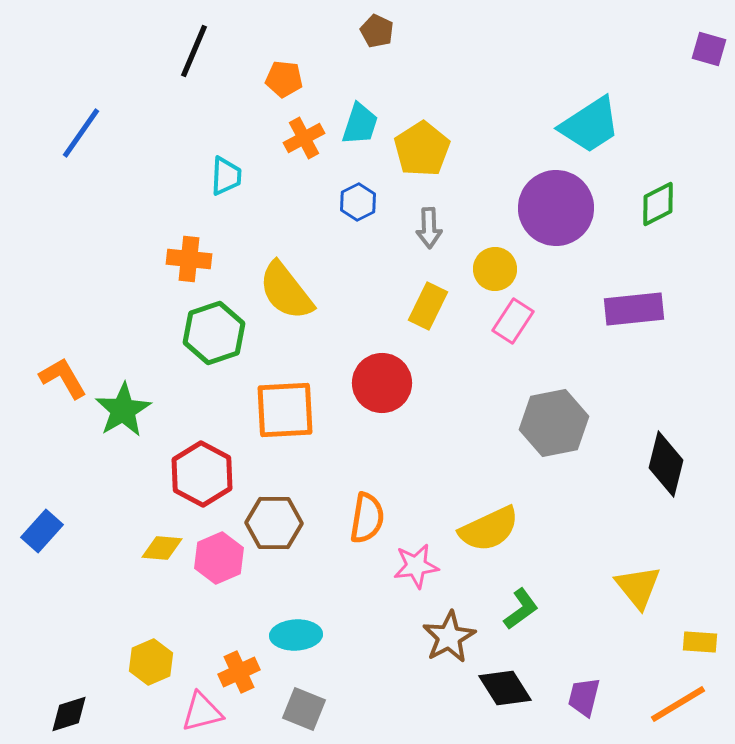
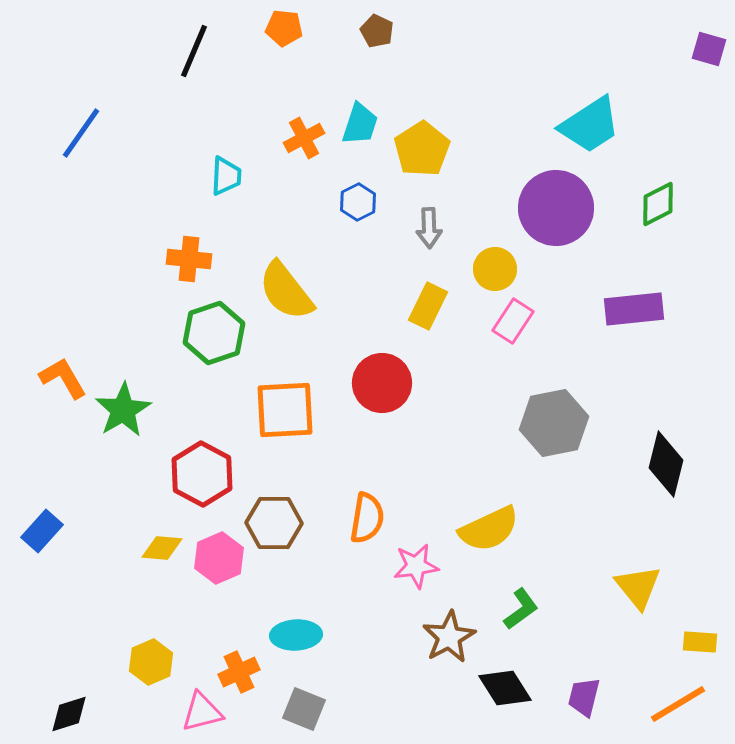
orange pentagon at (284, 79): moved 51 px up
